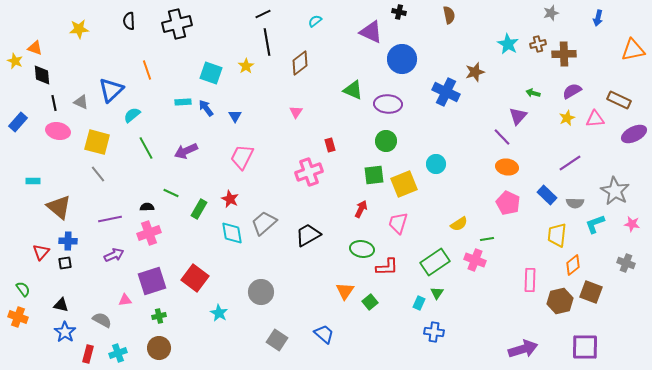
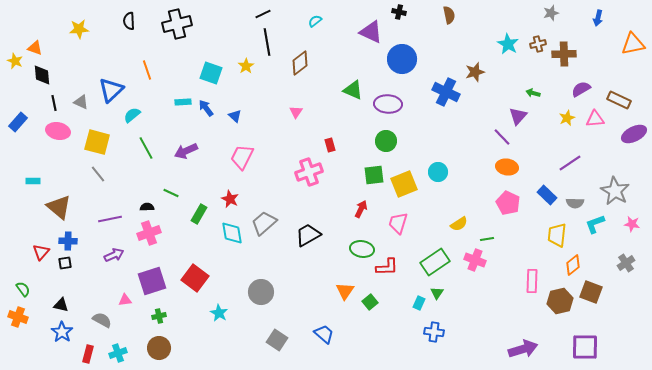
orange triangle at (633, 50): moved 6 px up
purple semicircle at (572, 91): moved 9 px right, 2 px up
blue triangle at (235, 116): rotated 16 degrees counterclockwise
cyan circle at (436, 164): moved 2 px right, 8 px down
green rectangle at (199, 209): moved 5 px down
gray cross at (626, 263): rotated 36 degrees clockwise
pink rectangle at (530, 280): moved 2 px right, 1 px down
blue star at (65, 332): moved 3 px left
